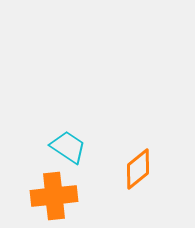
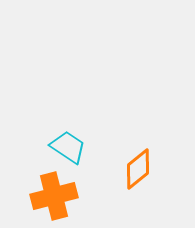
orange cross: rotated 9 degrees counterclockwise
